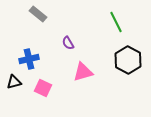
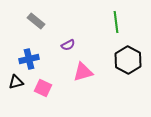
gray rectangle: moved 2 px left, 7 px down
green line: rotated 20 degrees clockwise
purple semicircle: moved 2 px down; rotated 88 degrees counterclockwise
black triangle: moved 2 px right
